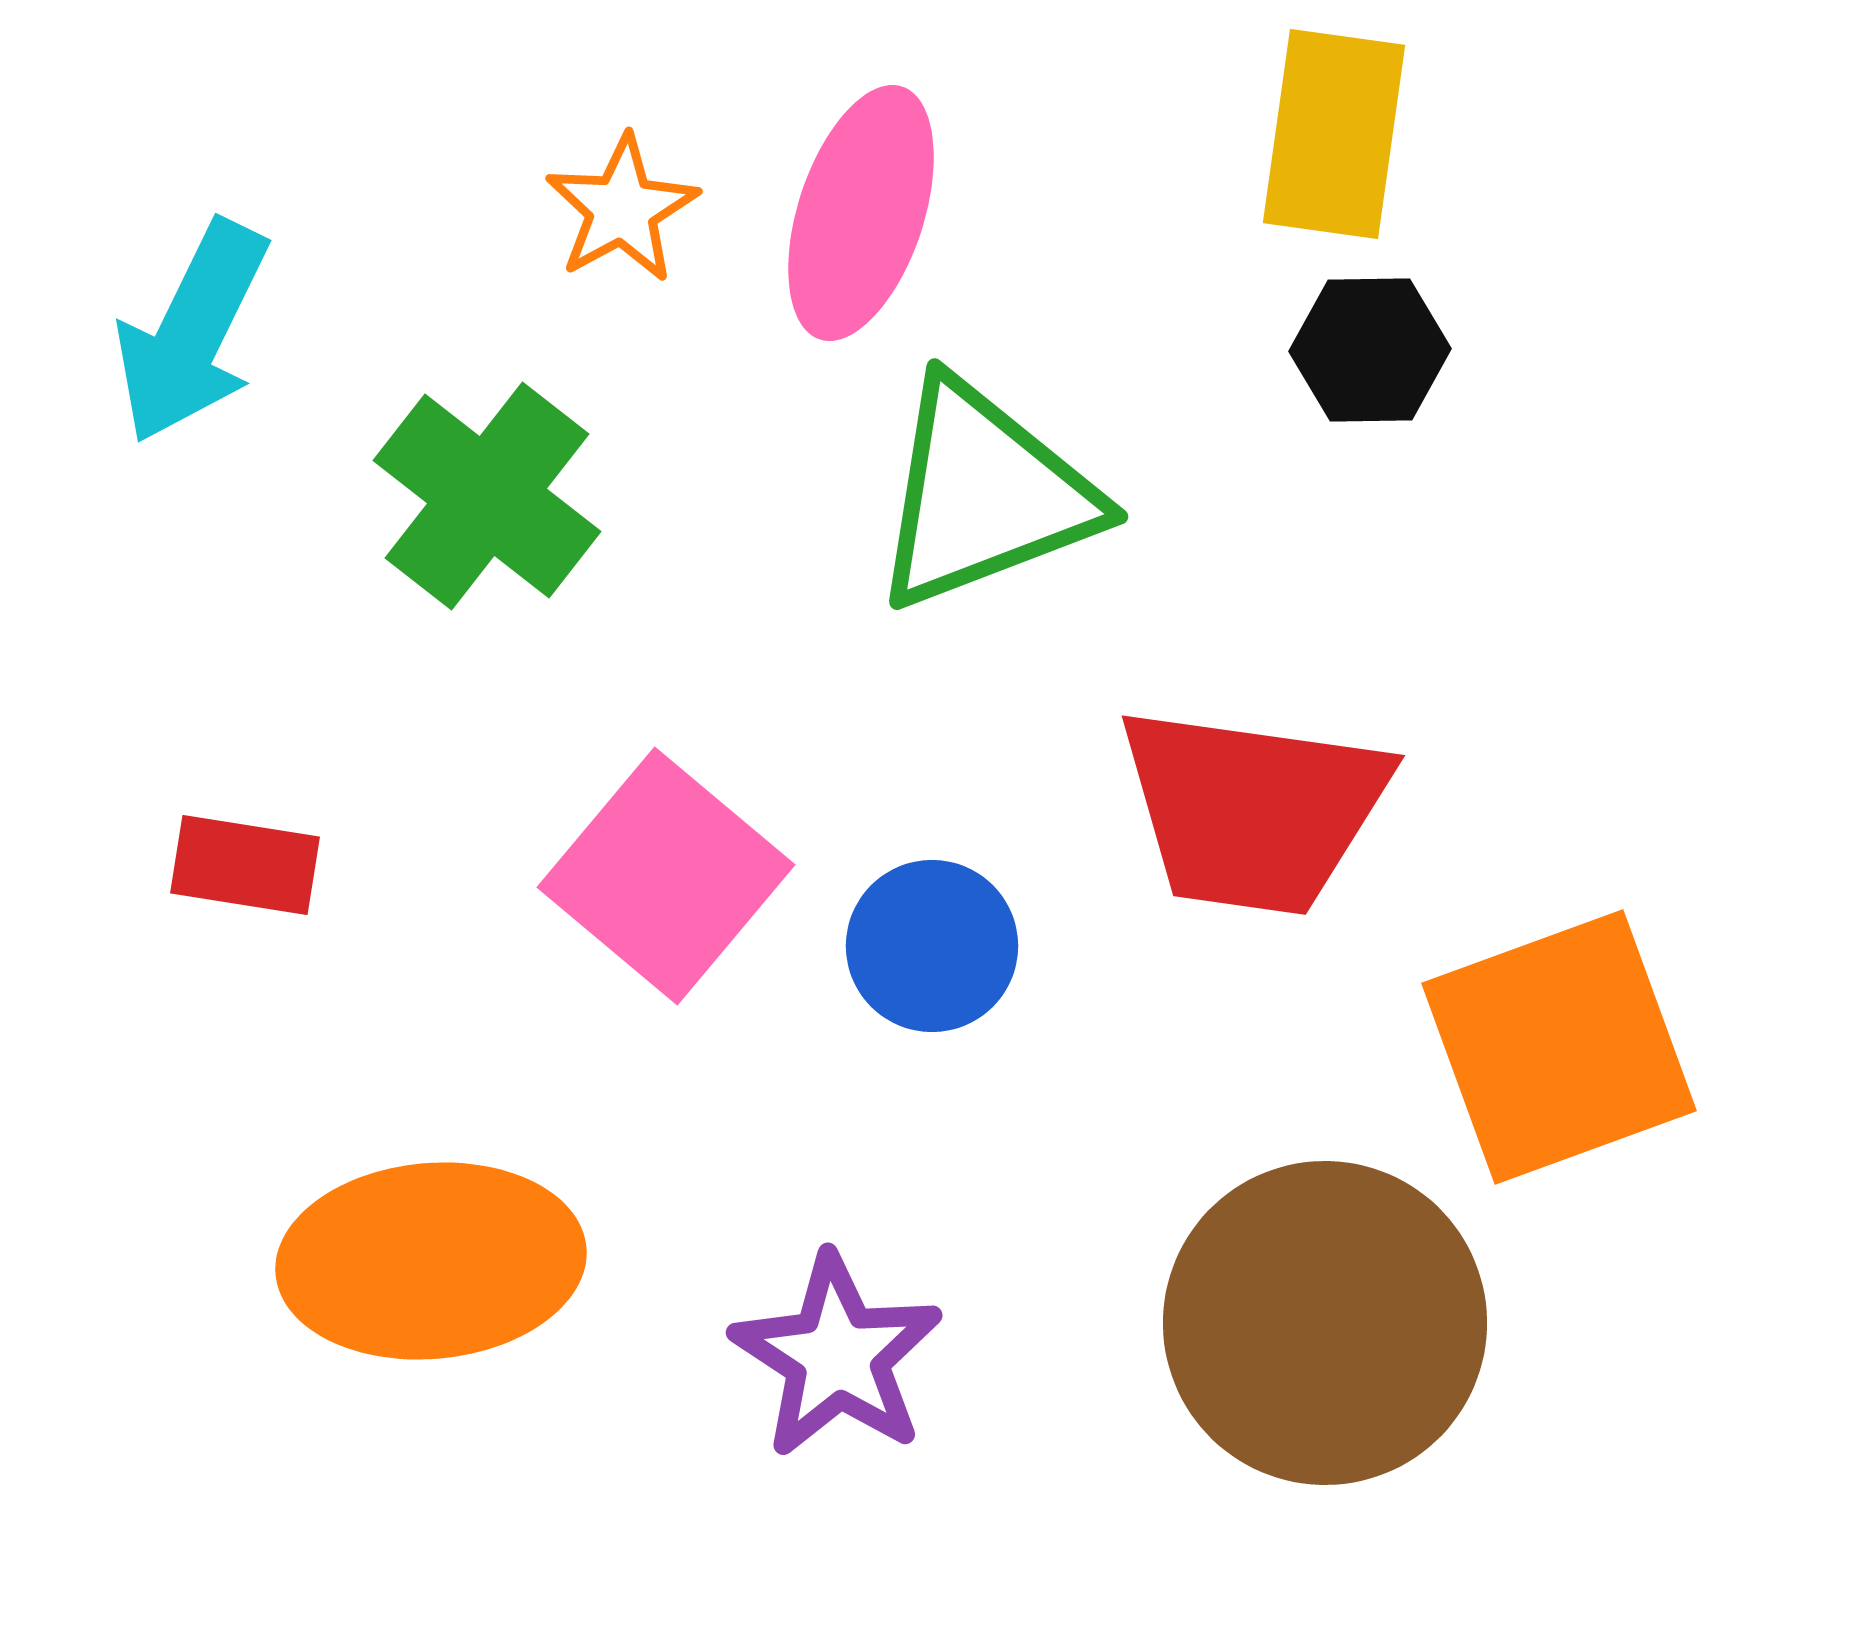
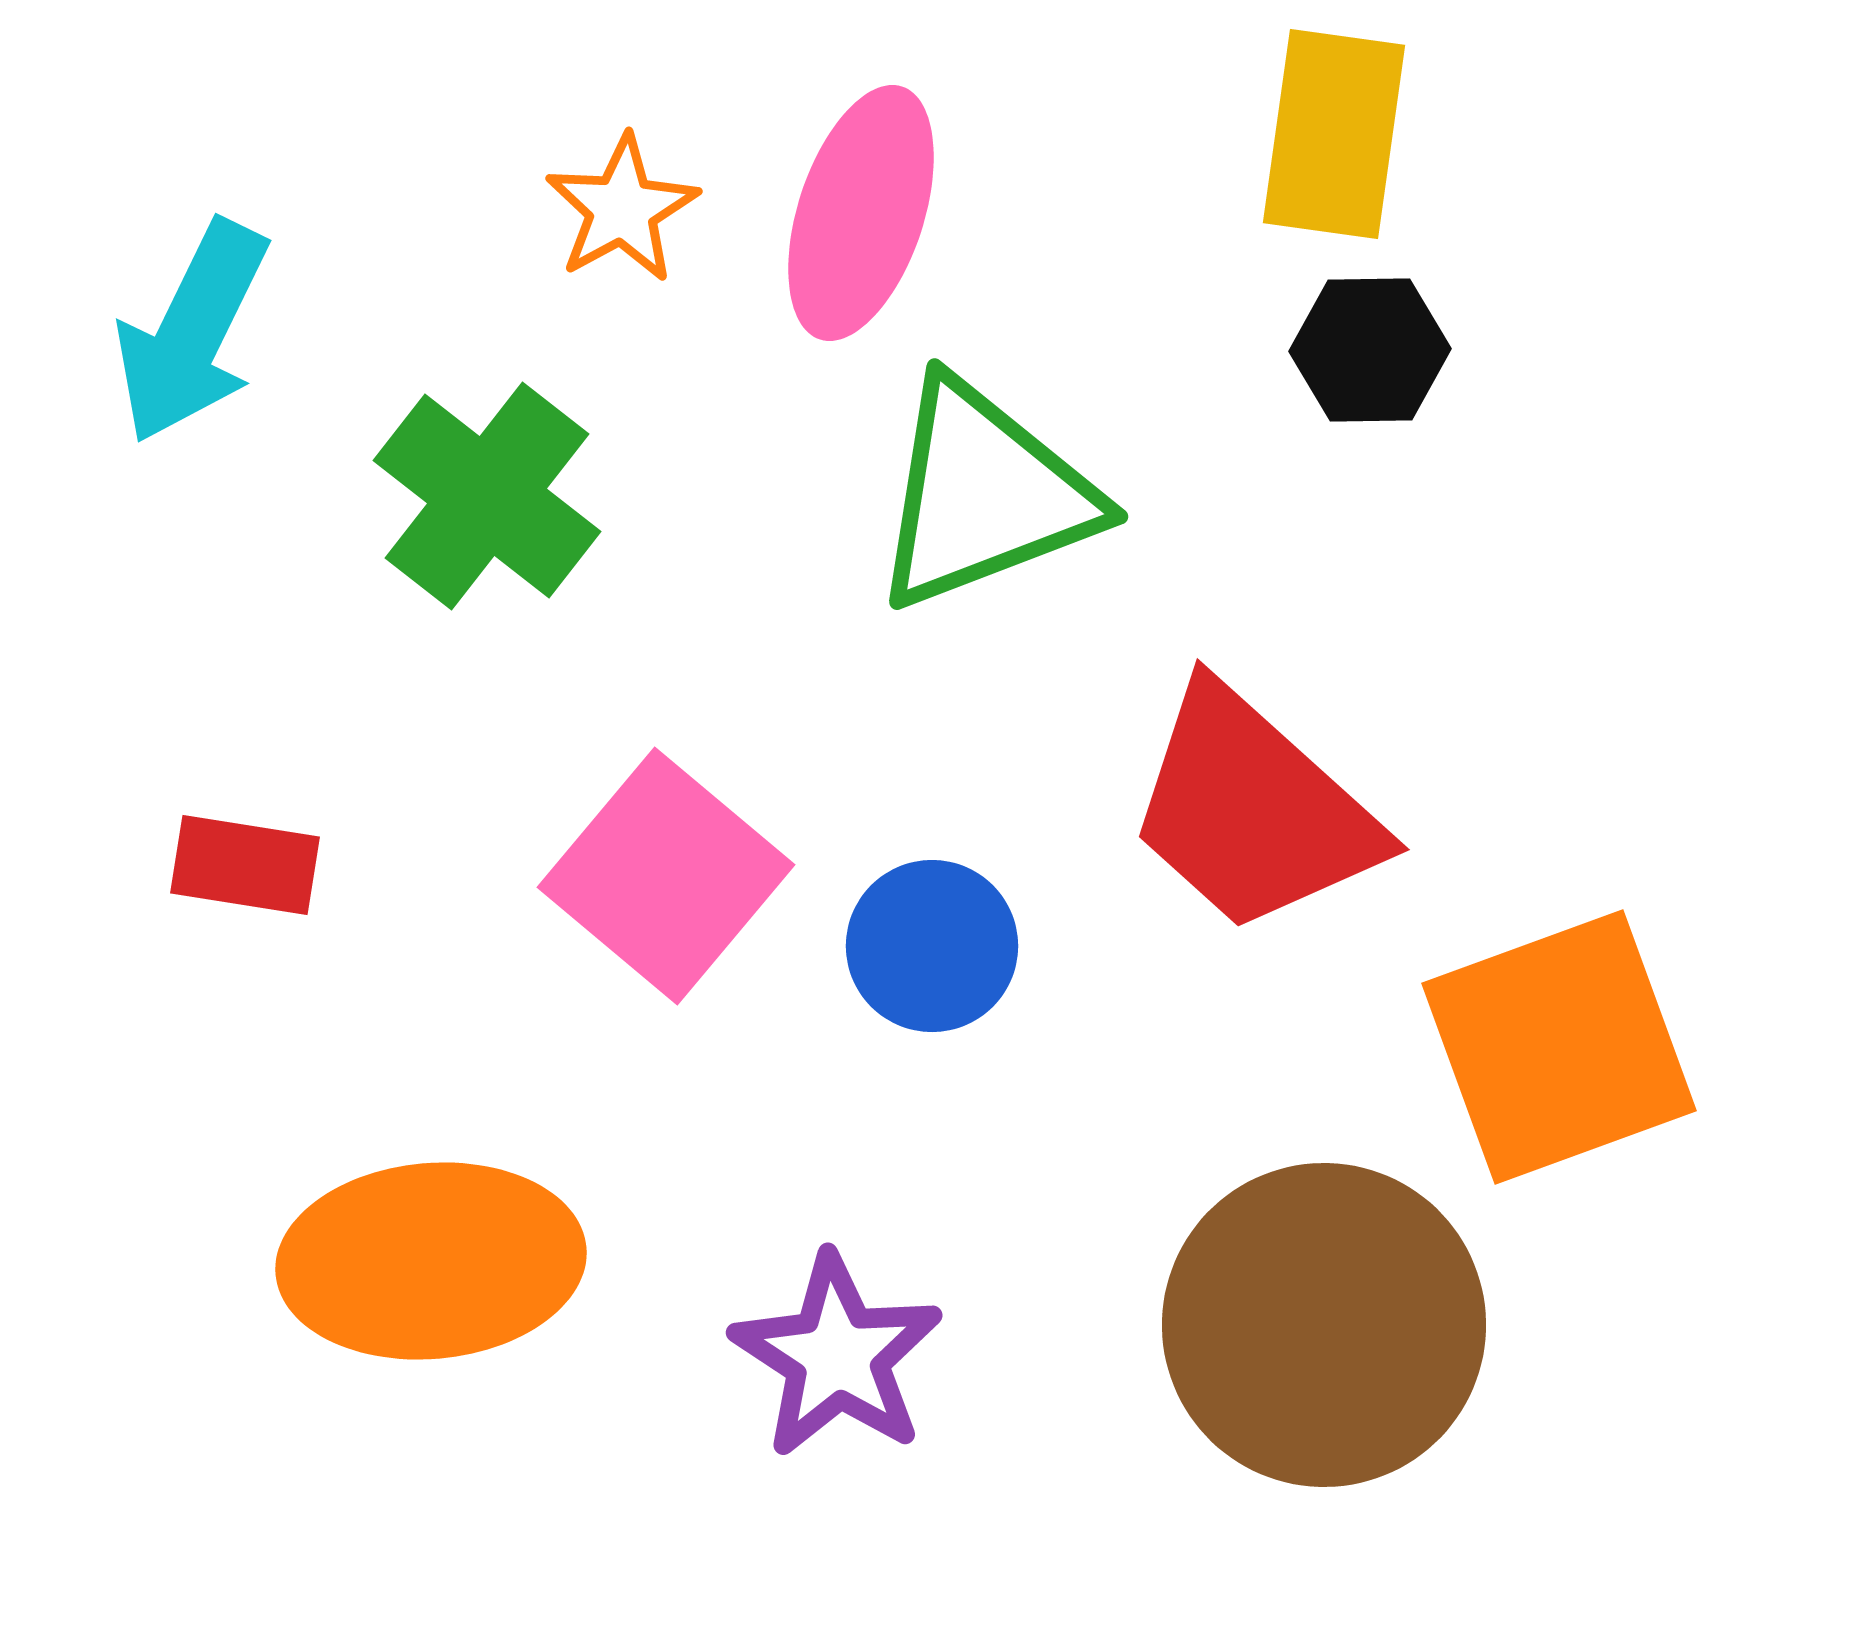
red trapezoid: rotated 34 degrees clockwise
brown circle: moved 1 px left, 2 px down
